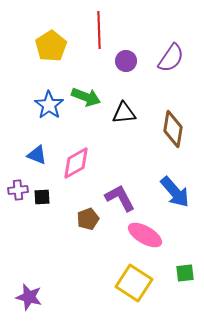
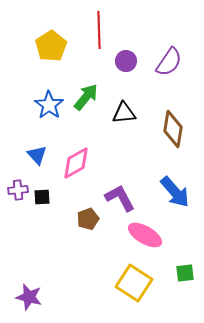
purple semicircle: moved 2 px left, 4 px down
green arrow: rotated 72 degrees counterclockwise
blue triangle: rotated 25 degrees clockwise
